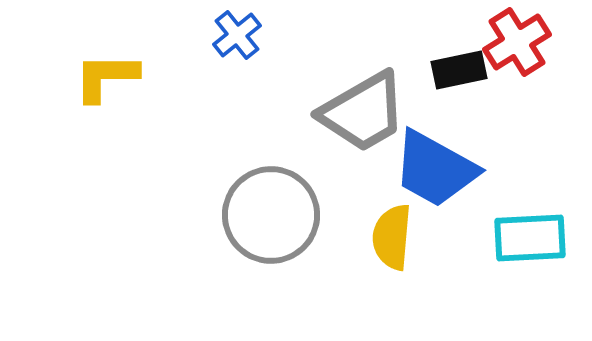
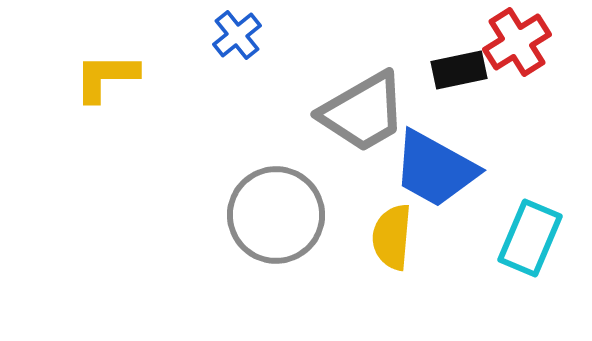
gray circle: moved 5 px right
cyan rectangle: rotated 64 degrees counterclockwise
